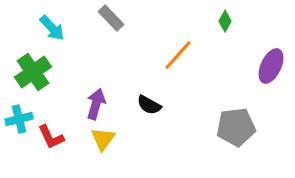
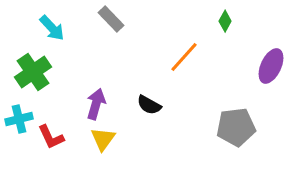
gray rectangle: moved 1 px down
orange line: moved 6 px right, 2 px down
